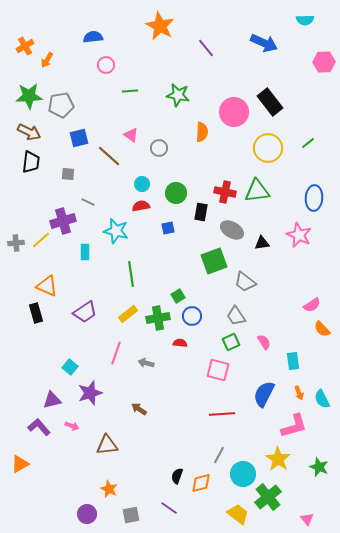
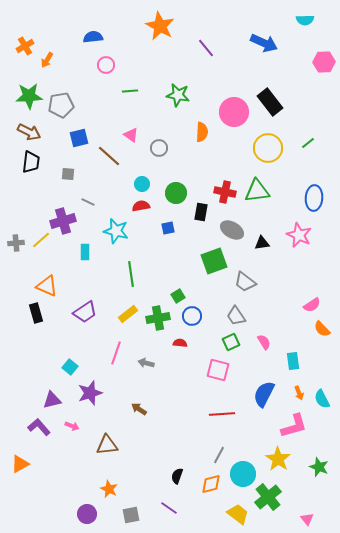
orange diamond at (201, 483): moved 10 px right, 1 px down
